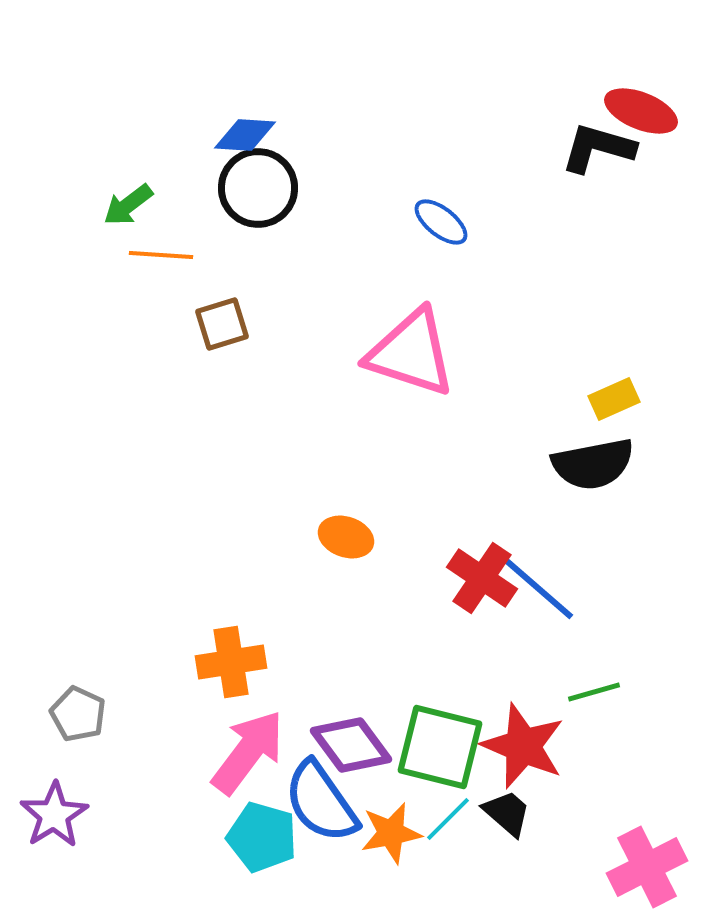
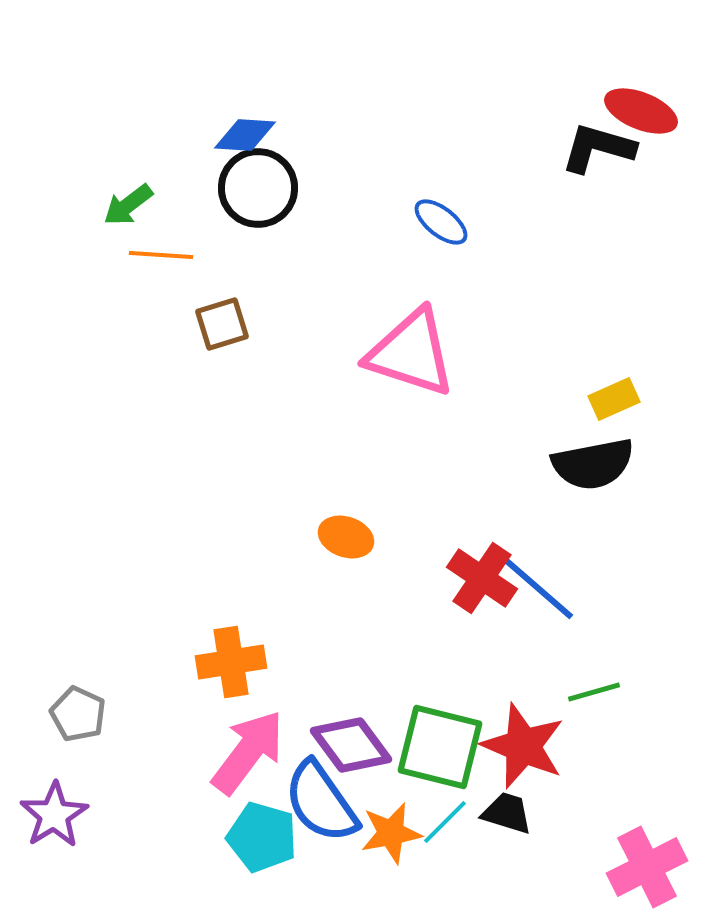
black trapezoid: rotated 24 degrees counterclockwise
cyan line: moved 3 px left, 3 px down
